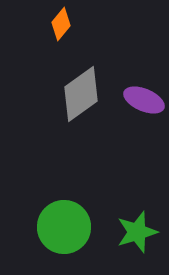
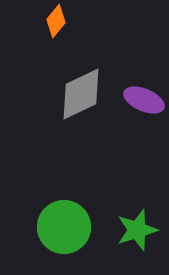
orange diamond: moved 5 px left, 3 px up
gray diamond: rotated 10 degrees clockwise
green star: moved 2 px up
